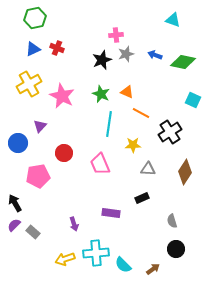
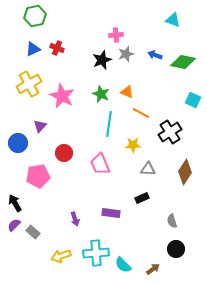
green hexagon: moved 2 px up
purple arrow: moved 1 px right, 5 px up
yellow arrow: moved 4 px left, 3 px up
